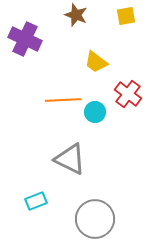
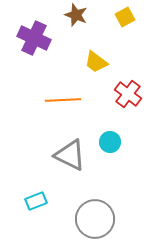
yellow square: moved 1 px left, 1 px down; rotated 18 degrees counterclockwise
purple cross: moved 9 px right, 1 px up
cyan circle: moved 15 px right, 30 px down
gray triangle: moved 4 px up
